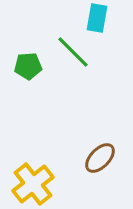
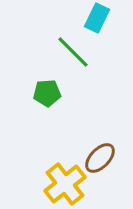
cyan rectangle: rotated 16 degrees clockwise
green pentagon: moved 19 px right, 27 px down
yellow cross: moved 32 px right
